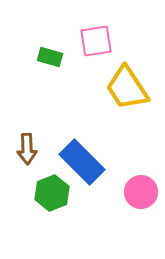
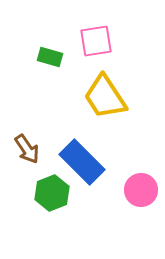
yellow trapezoid: moved 22 px left, 9 px down
brown arrow: rotated 32 degrees counterclockwise
pink circle: moved 2 px up
